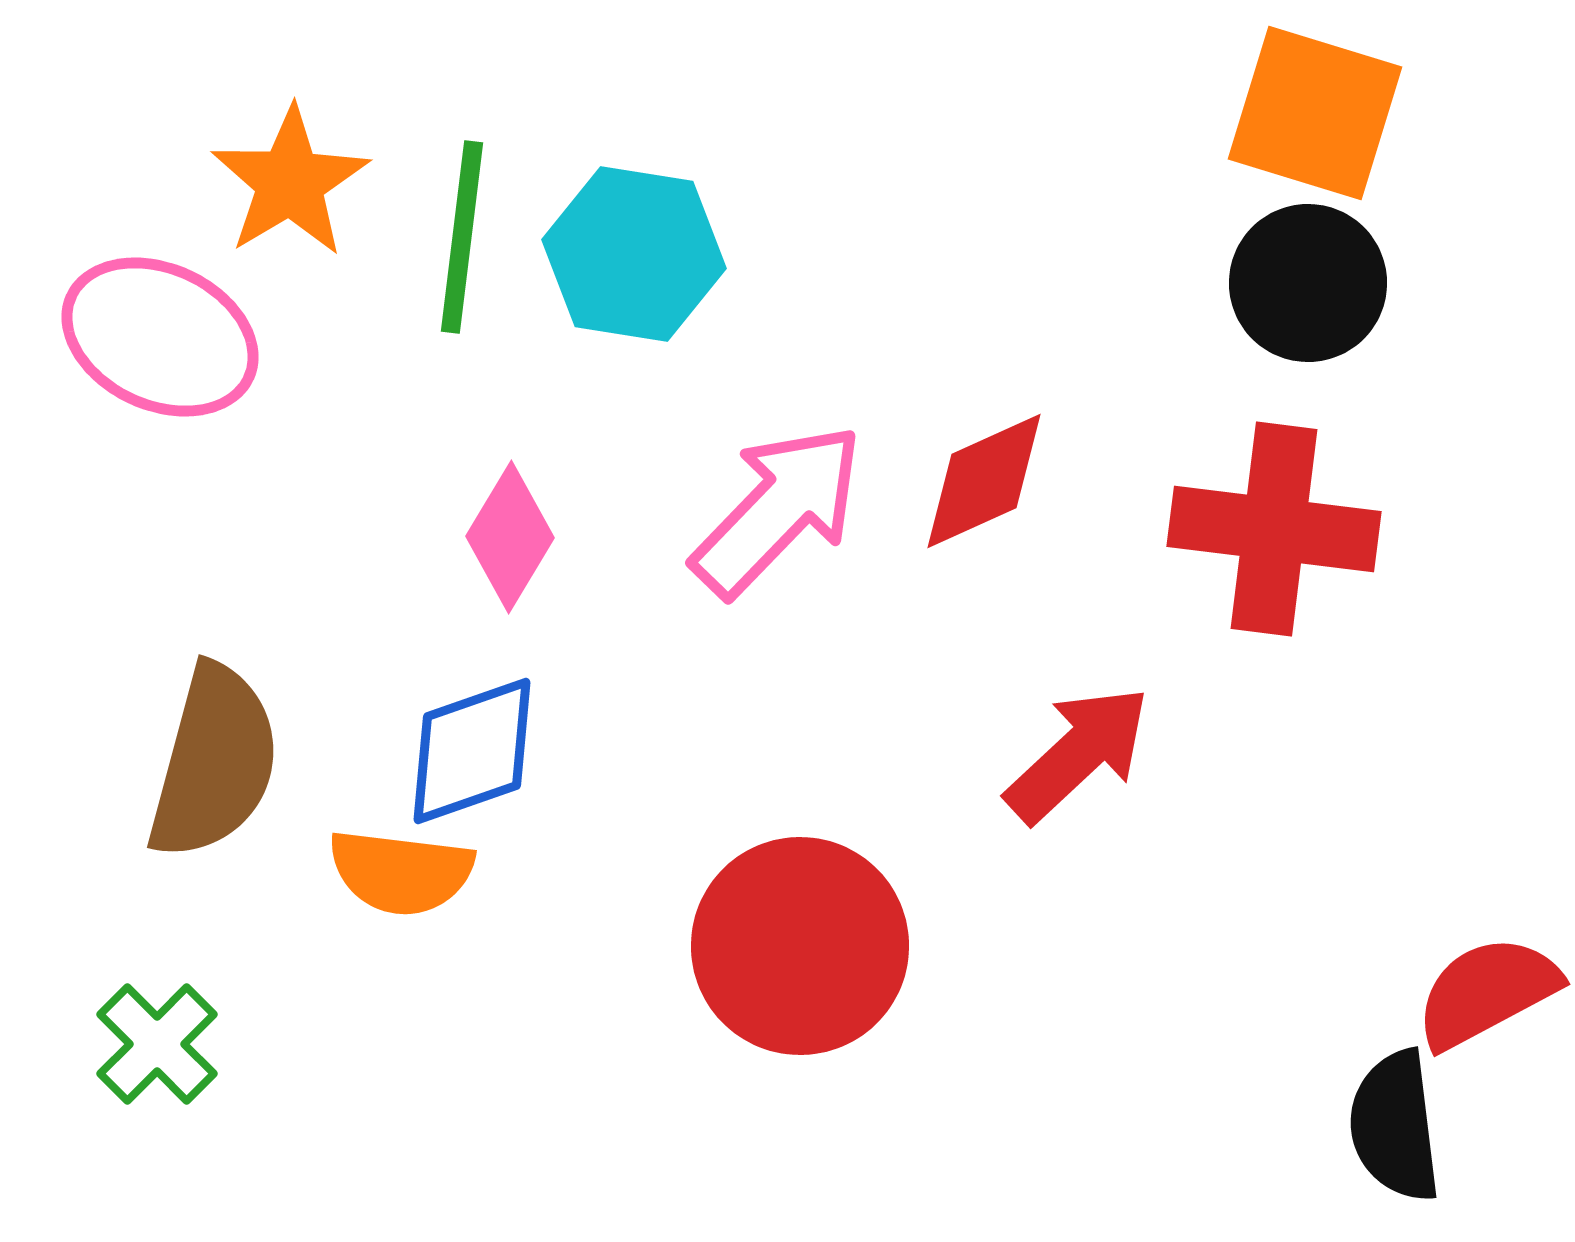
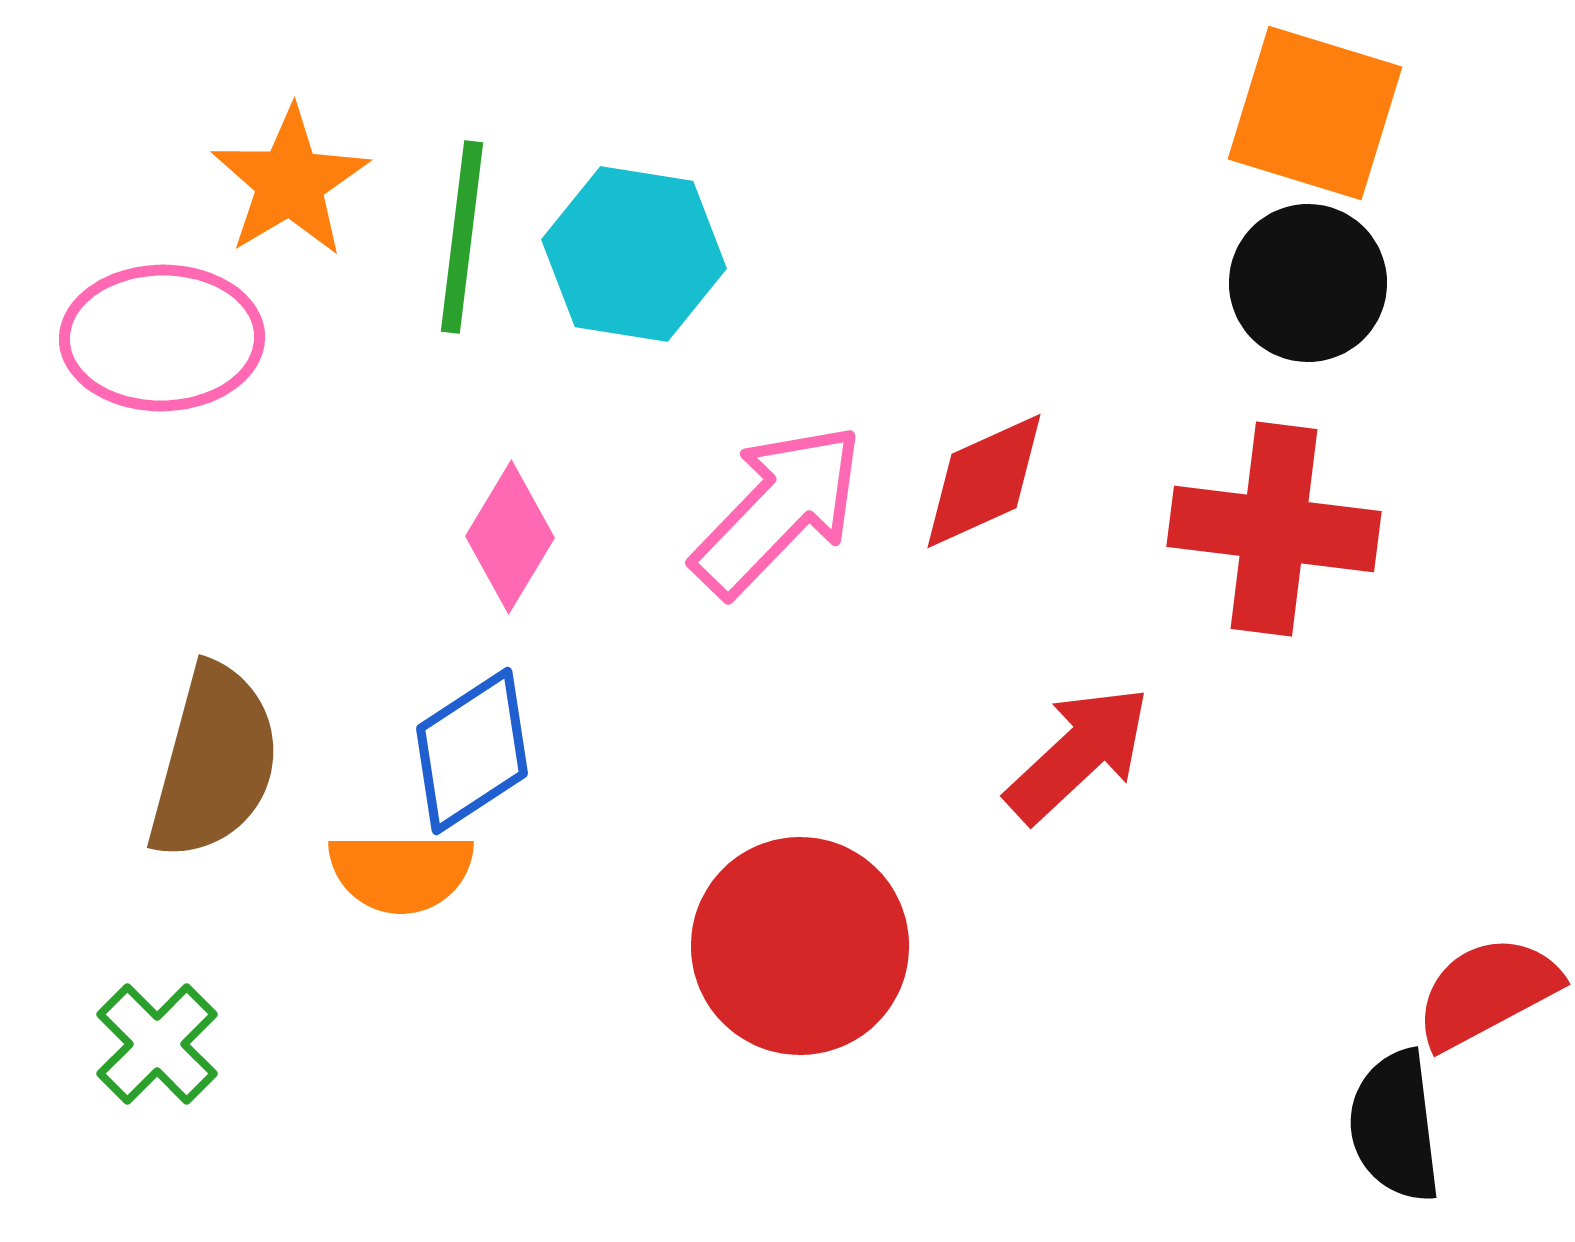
pink ellipse: moved 2 px right, 1 px down; rotated 26 degrees counterclockwise
blue diamond: rotated 14 degrees counterclockwise
orange semicircle: rotated 7 degrees counterclockwise
